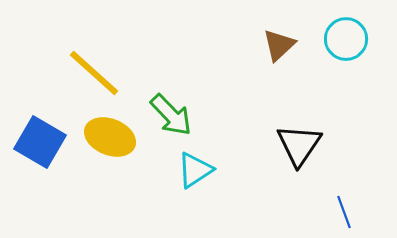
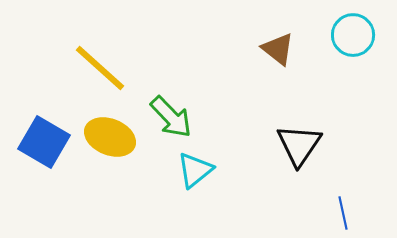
cyan circle: moved 7 px right, 4 px up
brown triangle: moved 1 px left, 4 px down; rotated 39 degrees counterclockwise
yellow line: moved 6 px right, 5 px up
green arrow: moved 2 px down
blue square: moved 4 px right
cyan triangle: rotated 6 degrees counterclockwise
blue line: moved 1 px left, 1 px down; rotated 8 degrees clockwise
